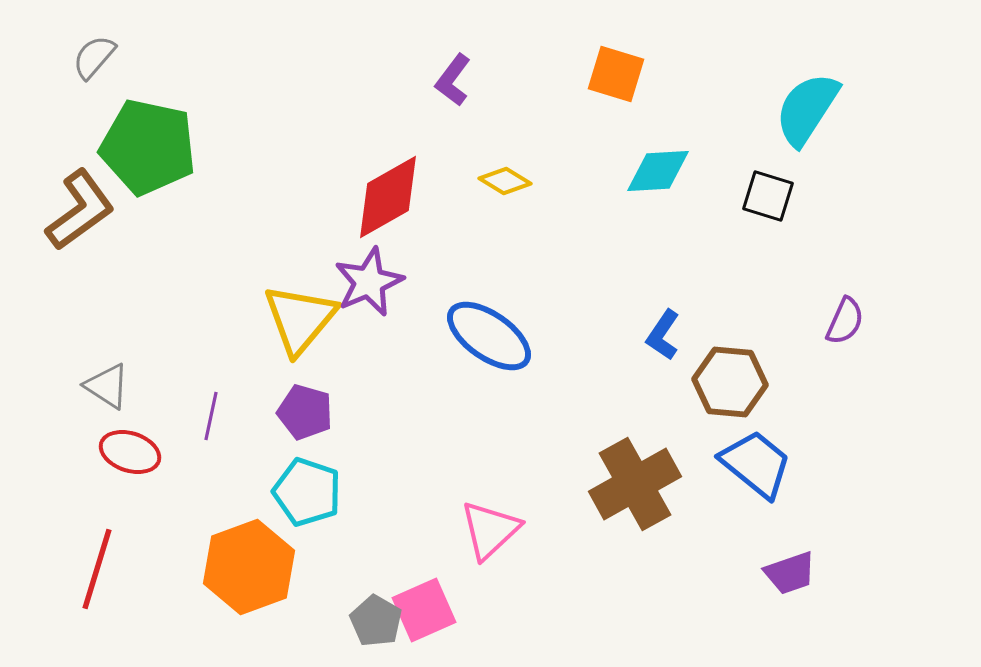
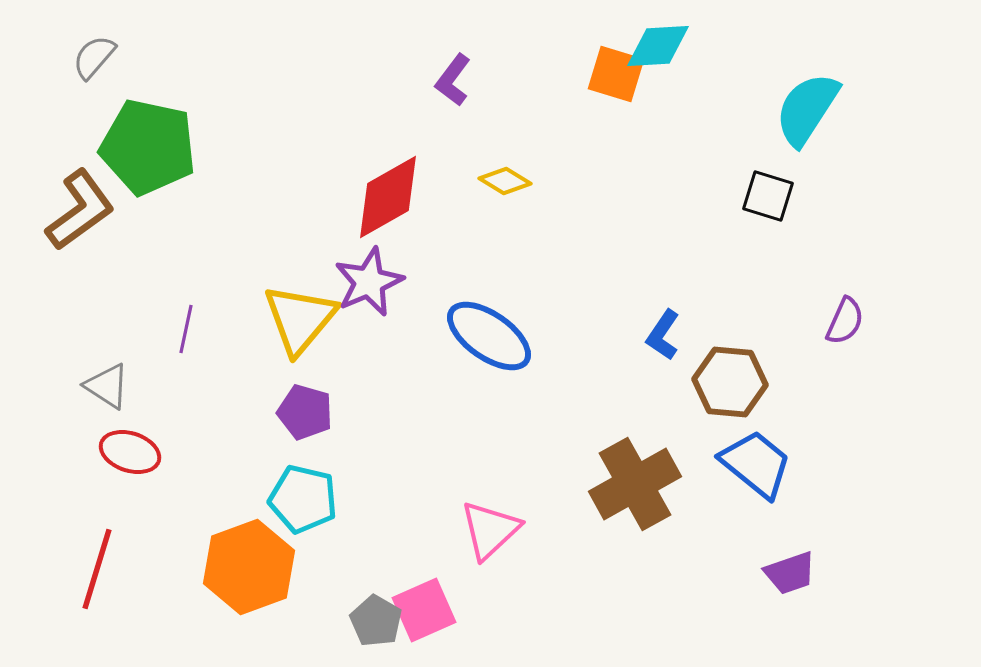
cyan diamond: moved 125 px up
purple line: moved 25 px left, 87 px up
cyan pentagon: moved 4 px left, 7 px down; rotated 6 degrees counterclockwise
